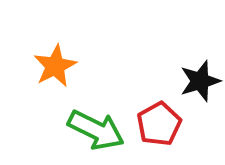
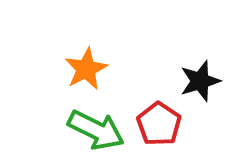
orange star: moved 31 px right, 3 px down
red pentagon: rotated 9 degrees counterclockwise
